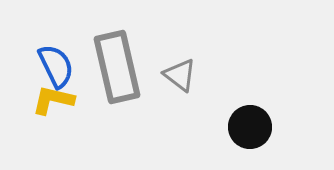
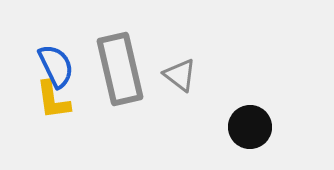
gray rectangle: moved 3 px right, 2 px down
yellow L-shape: rotated 111 degrees counterclockwise
